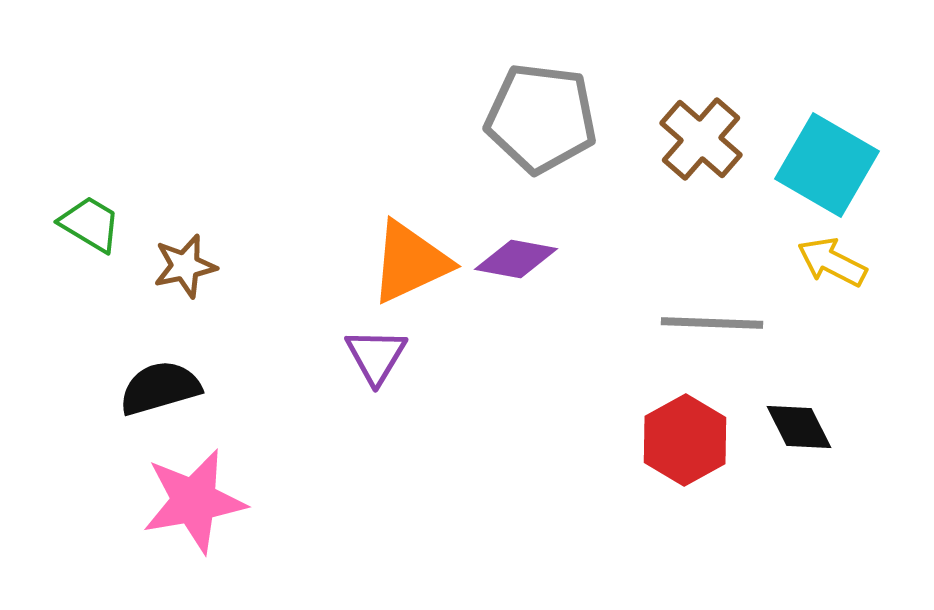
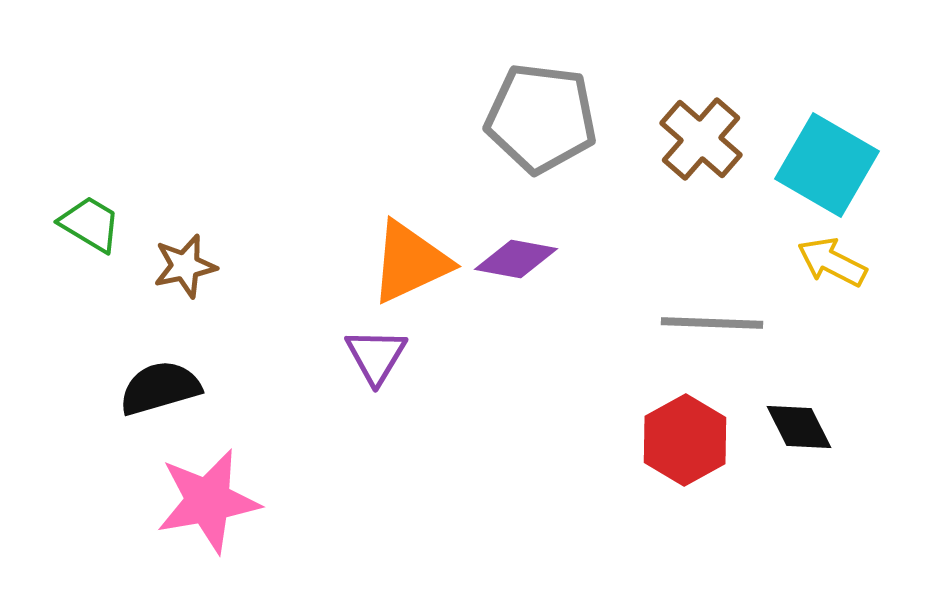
pink star: moved 14 px right
